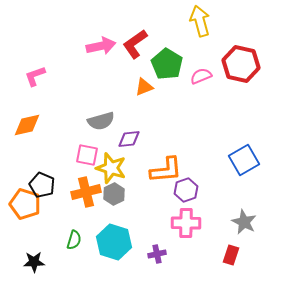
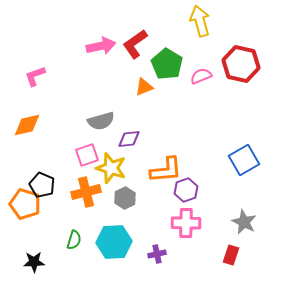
pink square: rotated 30 degrees counterclockwise
gray hexagon: moved 11 px right, 4 px down
cyan hexagon: rotated 20 degrees counterclockwise
